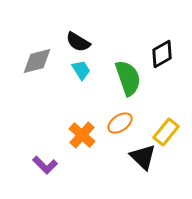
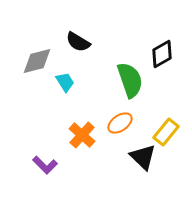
cyan trapezoid: moved 16 px left, 12 px down
green semicircle: moved 2 px right, 2 px down
